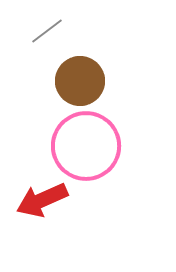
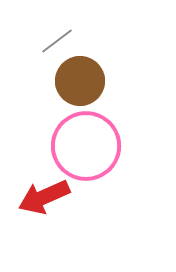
gray line: moved 10 px right, 10 px down
red arrow: moved 2 px right, 3 px up
